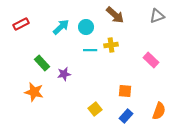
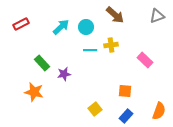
pink rectangle: moved 6 px left
